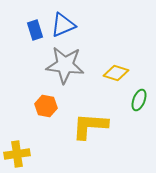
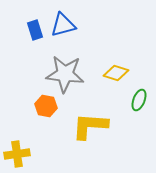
blue triangle: rotated 8 degrees clockwise
gray star: moved 9 px down
